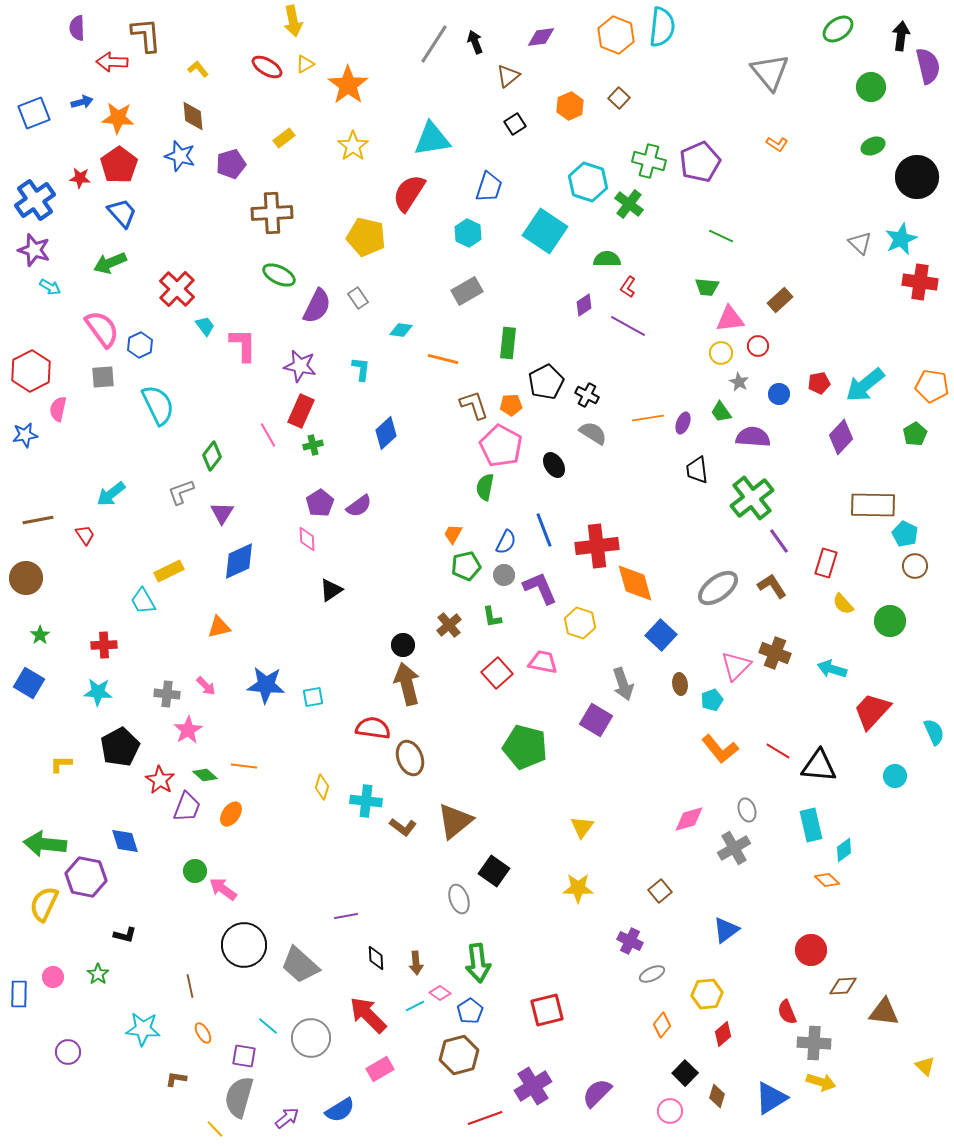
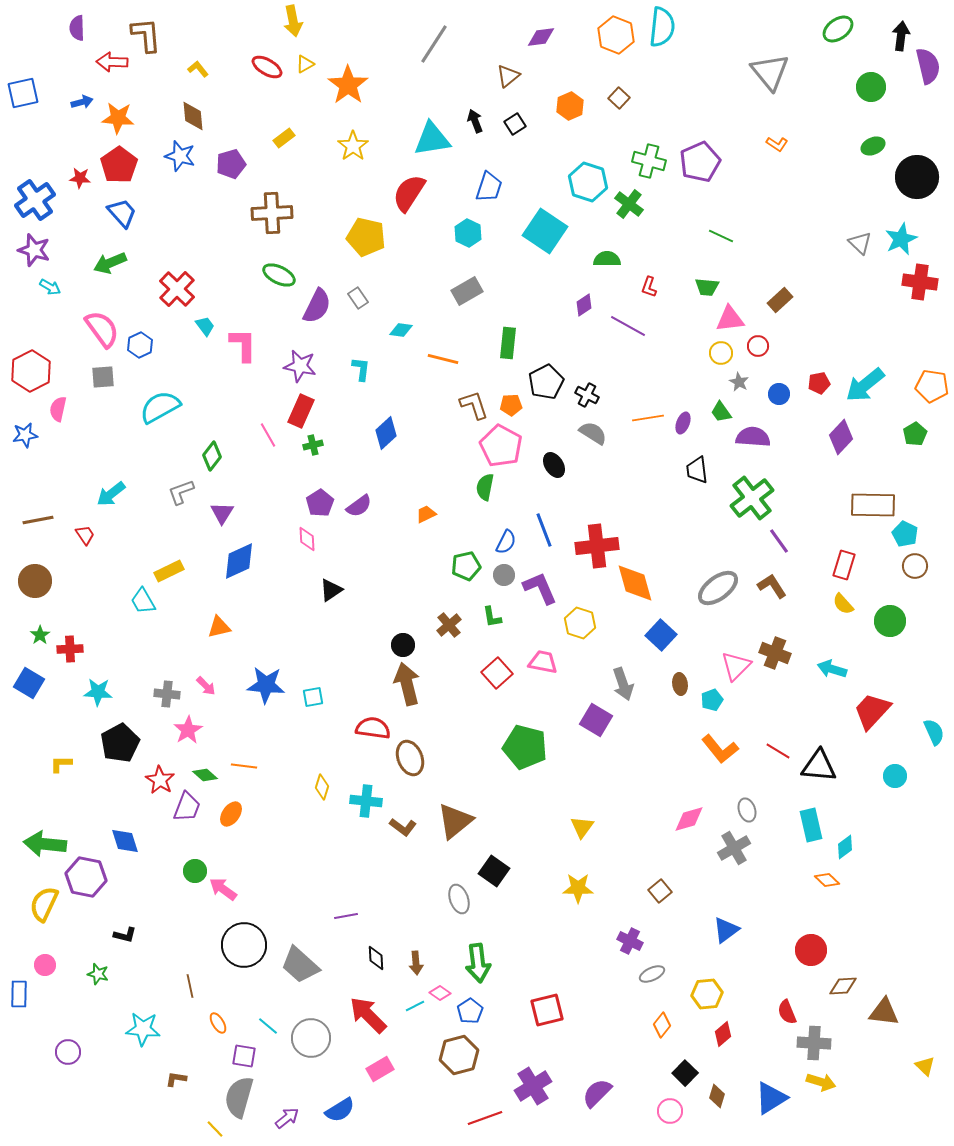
black arrow at (475, 42): moved 79 px down
blue square at (34, 113): moved 11 px left, 20 px up; rotated 8 degrees clockwise
red L-shape at (628, 287): moved 21 px right; rotated 15 degrees counterclockwise
cyan semicircle at (158, 405): moved 2 px right, 2 px down; rotated 93 degrees counterclockwise
orange trapezoid at (453, 534): moved 27 px left, 20 px up; rotated 35 degrees clockwise
red rectangle at (826, 563): moved 18 px right, 2 px down
brown circle at (26, 578): moved 9 px right, 3 px down
red cross at (104, 645): moved 34 px left, 4 px down
black pentagon at (120, 747): moved 4 px up
cyan diamond at (844, 850): moved 1 px right, 3 px up
green star at (98, 974): rotated 20 degrees counterclockwise
pink circle at (53, 977): moved 8 px left, 12 px up
orange ellipse at (203, 1033): moved 15 px right, 10 px up
